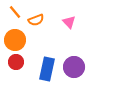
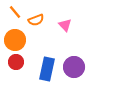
pink triangle: moved 4 px left, 3 px down
